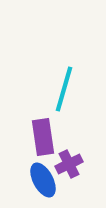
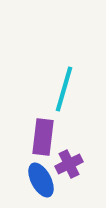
purple rectangle: rotated 15 degrees clockwise
blue ellipse: moved 2 px left
